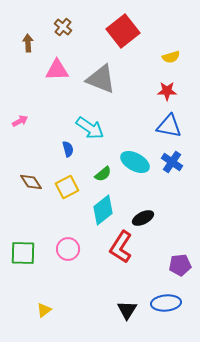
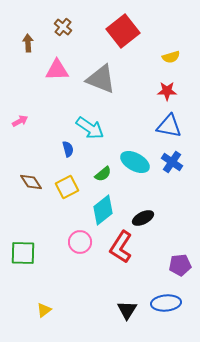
pink circle: moved 12 px right, 7 px up
